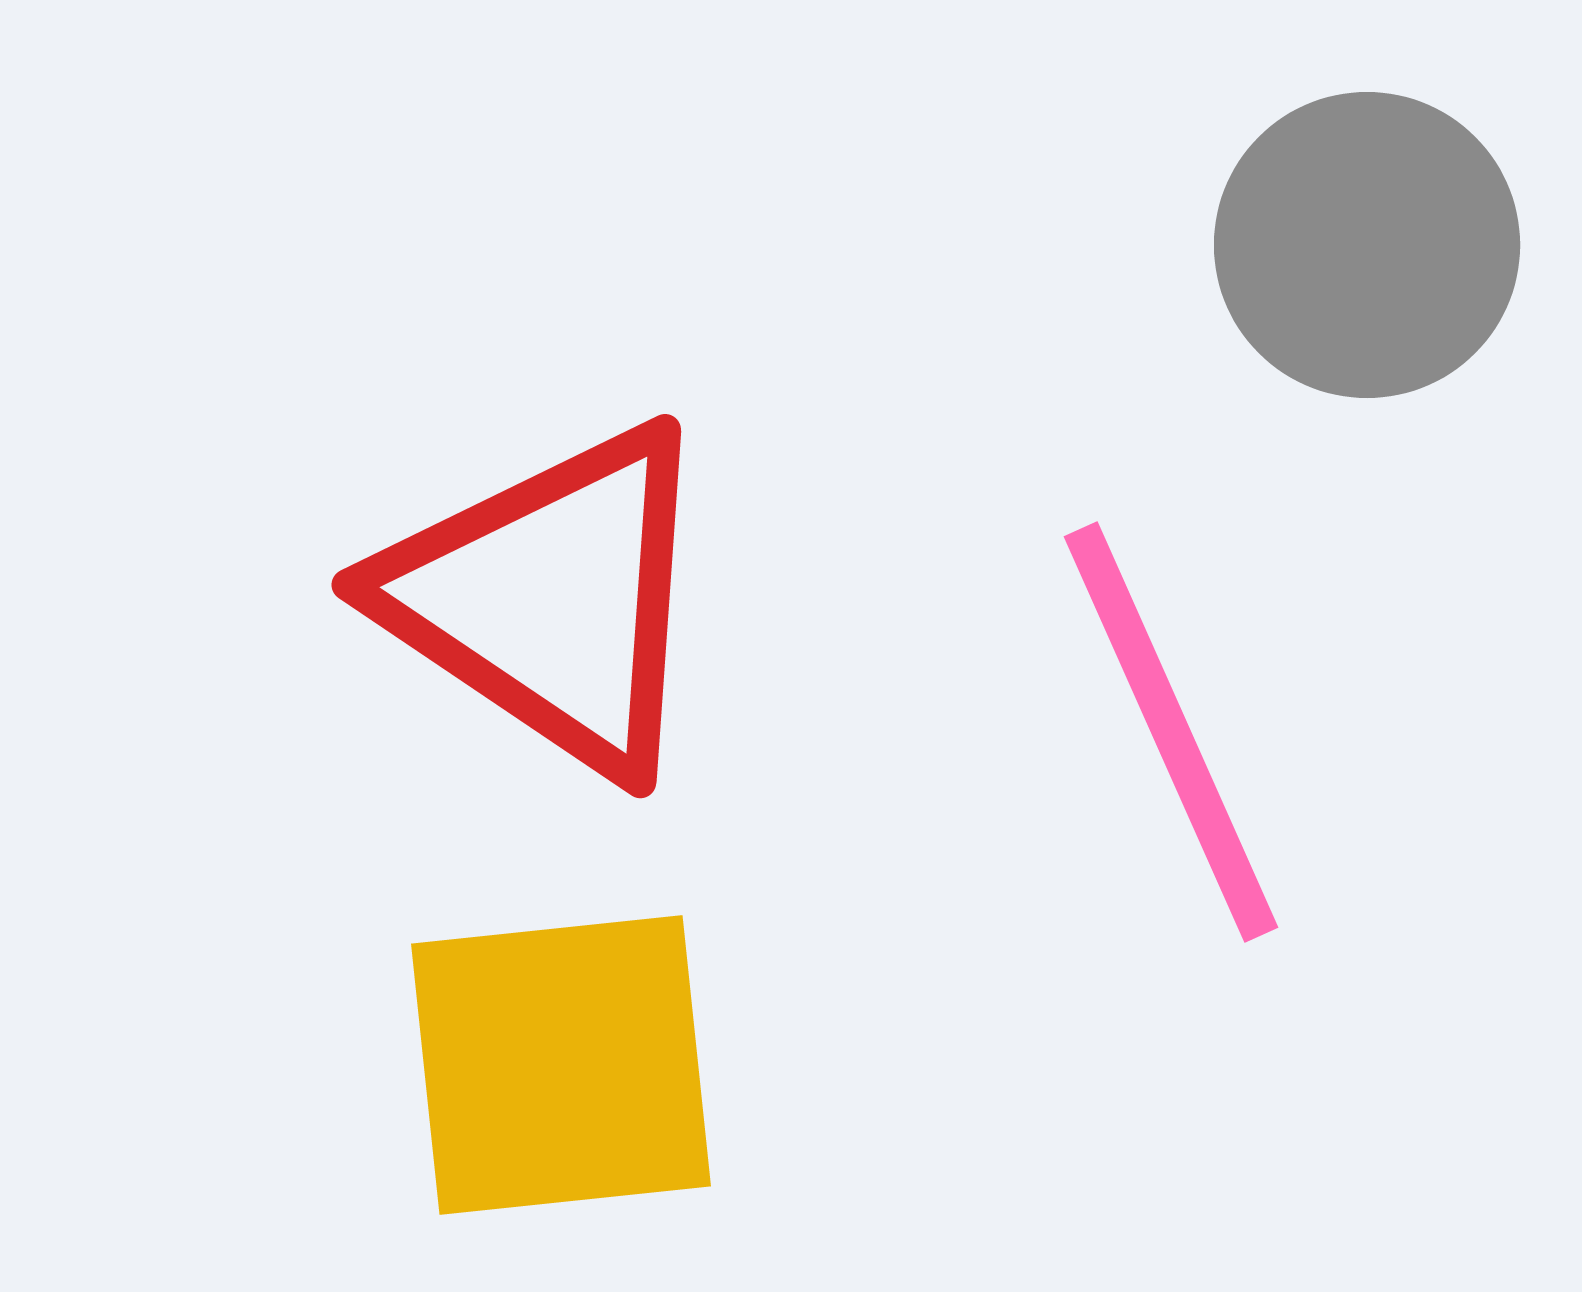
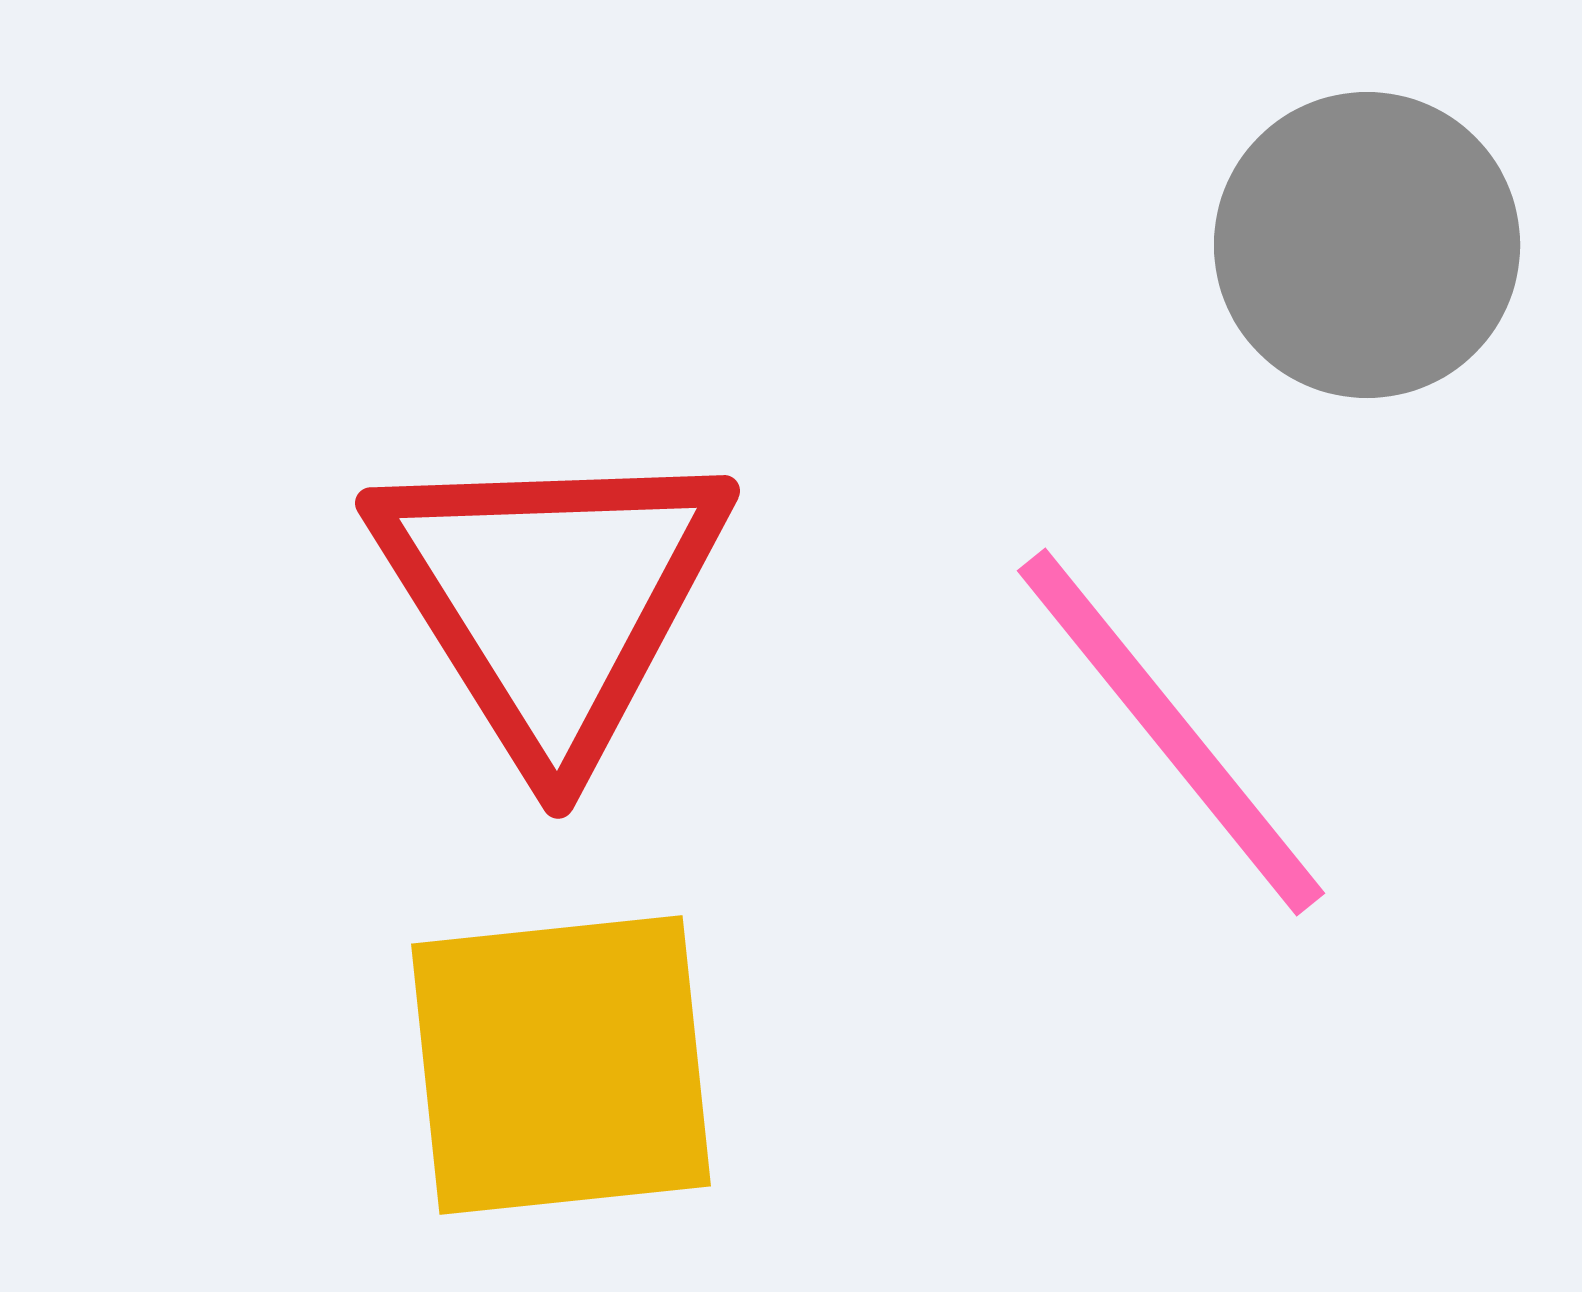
red triangle: rotated 24 degrees clockwise
pink line: rotated 15 degrees counterclockwise
